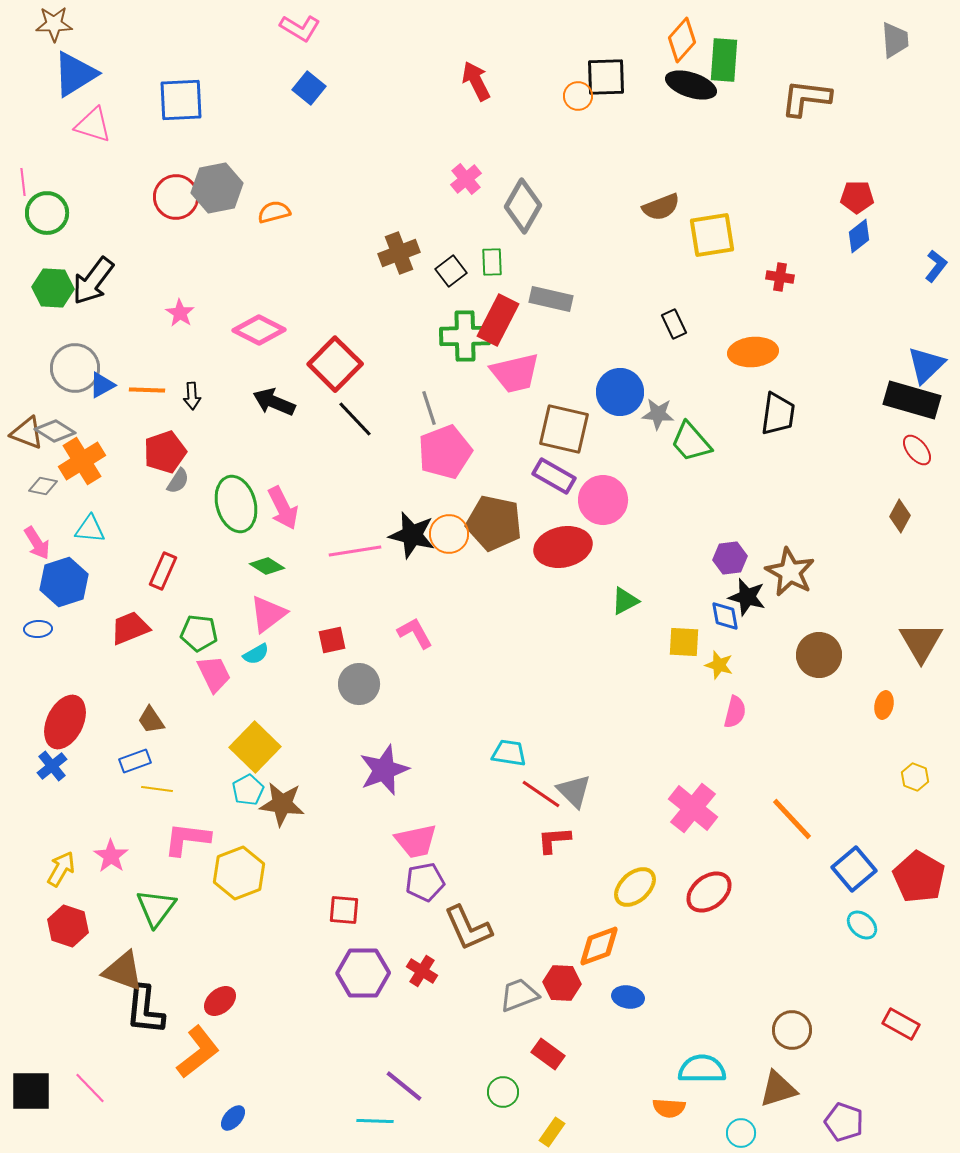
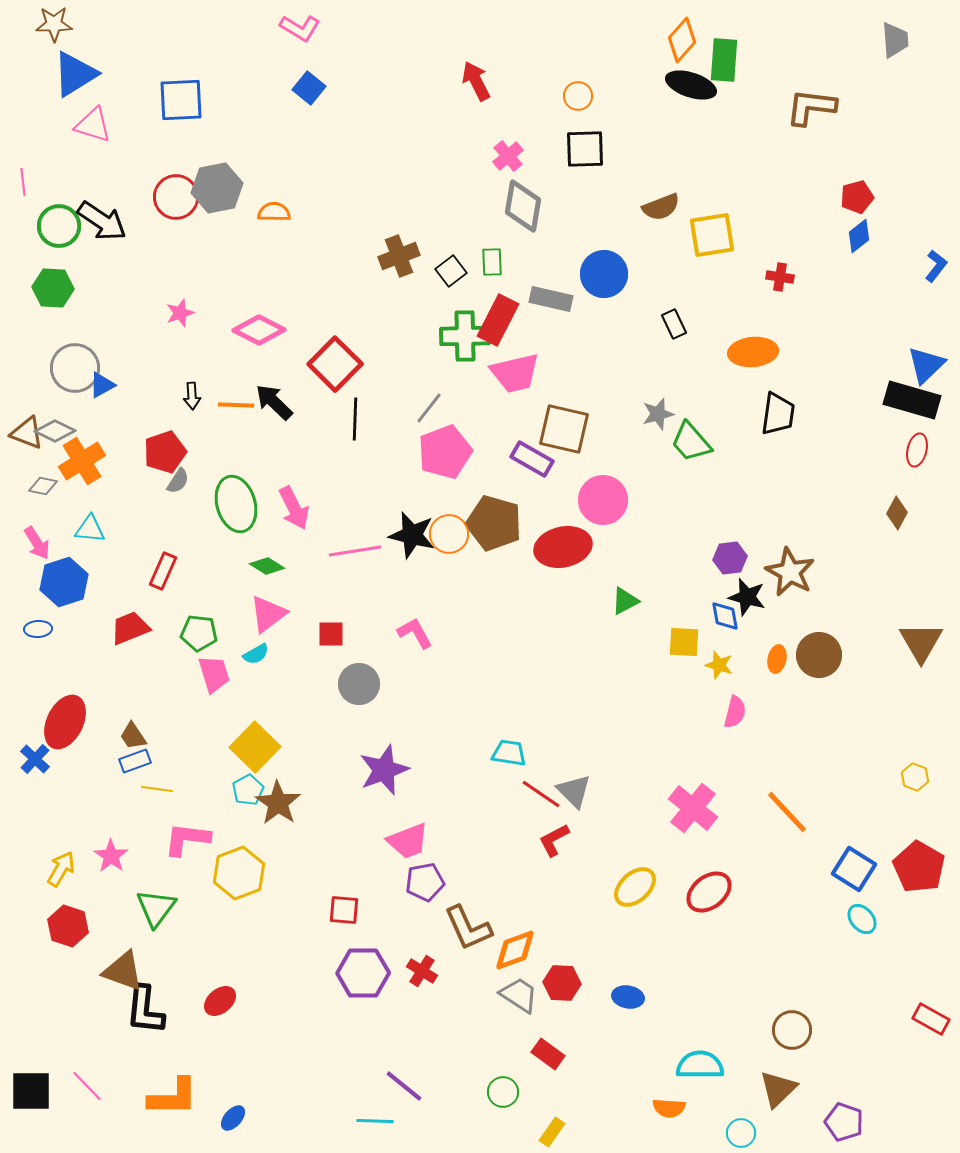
black square at (606, 77): moved 21 px left, 72 px down
brown L-shape at (806, 98): moved 5 px right, 9 px down
pink cross at (466, 179): moved 42 px right, 23 px up
red pentagon at (857, 197): rotated 16 degrees counterclockwise
gray diamond at (523, 206): rotated 20 degrees counterclockwise
orange semicircle at (274, 212): rotated 16 degrees clockwise
green circle at (47, 213): moved 12 px right, 13 px down
brown cross at (399, 253): moved 3 px down
black arrow at (93, 281): moved 9 px right, 60 px up; rotated 93 degrees counterclockwise
pink star at (180, 313): rotated 20 degrees clockwise
orange line at (147, 390): moved 89 px right, 15 px down
blue circle at (620, 392): moved 16 px left, 118 px up
black arrow at (274, 402): rotated 21 degrees clockwise
gray line at (429, 408): rotated 56 degrees clockwise
gray star at (658, 414): rotated 20 degrees counterclockwise
black line at (355, 419): rotated 45 degrees clockwise
gray diamond at (55, 431): rotated 6 degrees counterclockwise
red ellipse at (917, 450): rotated 52 degrees clockwise
purple rectangle at (554, 476): moved 22 px left, 17 px up
pink arrow at (283, 508): moved 11 px right
brown diamond at (900, 516): moved 3 px left, 3 px up
brown pentagon at (494, 523): rotated 4 degrees clockwise
red square at (332, 640): moved 1 px left, 6 px up; rotated 12 degrees clockwise
pink trapezoid at (214, 674): rotated 9 degrees clockwise
orange ellipse at (884, 705): moved 107 px left, 46 px up
brown trapezoid at (151, 720): moved 18 px left, 16 px down
blue cross at (52, 766): moved 17 px left, 7 px up; rotated 8 degrees counterclockwise
brown star at (282, 804): moved 4 px left, 1 px up; rotated 27 degrees clockwise
orange line at (792, 819): moved 5 px left, 7 px up
red L-shape at (554, 840): rotated 24 degrees counterclockwise
pink trapezoid at (416, 841): moved 8 px left; rotated 9 degrees counterclockwise
blue square at (854, 869): rotated 18 degrees counterclockwise
red pentagon at (919, 877): moved 10 px up
cyan ellipse at (862, 925): moved 6 px up; rotated 8 degrees clockwise
orange diamond at (599, 946): moved 84 px left, 4 px down
gray trapezoid at (519, 995): rotated 54 degrees clockwise
red rectangle at (901, 1024): moved 30 px right, 5 px up
orange L-shape at (198, 1052): moved 25 px left, 45 px down; rotated 38 degrees clockwise
cyan semicircle at (702, 1069): moved 2 px left, 4 px up
pink line at (90, 1088): moved 3 px left, 2 px up
brown triangle at (778, 1089): rotated 27 degrees counterclockwise
